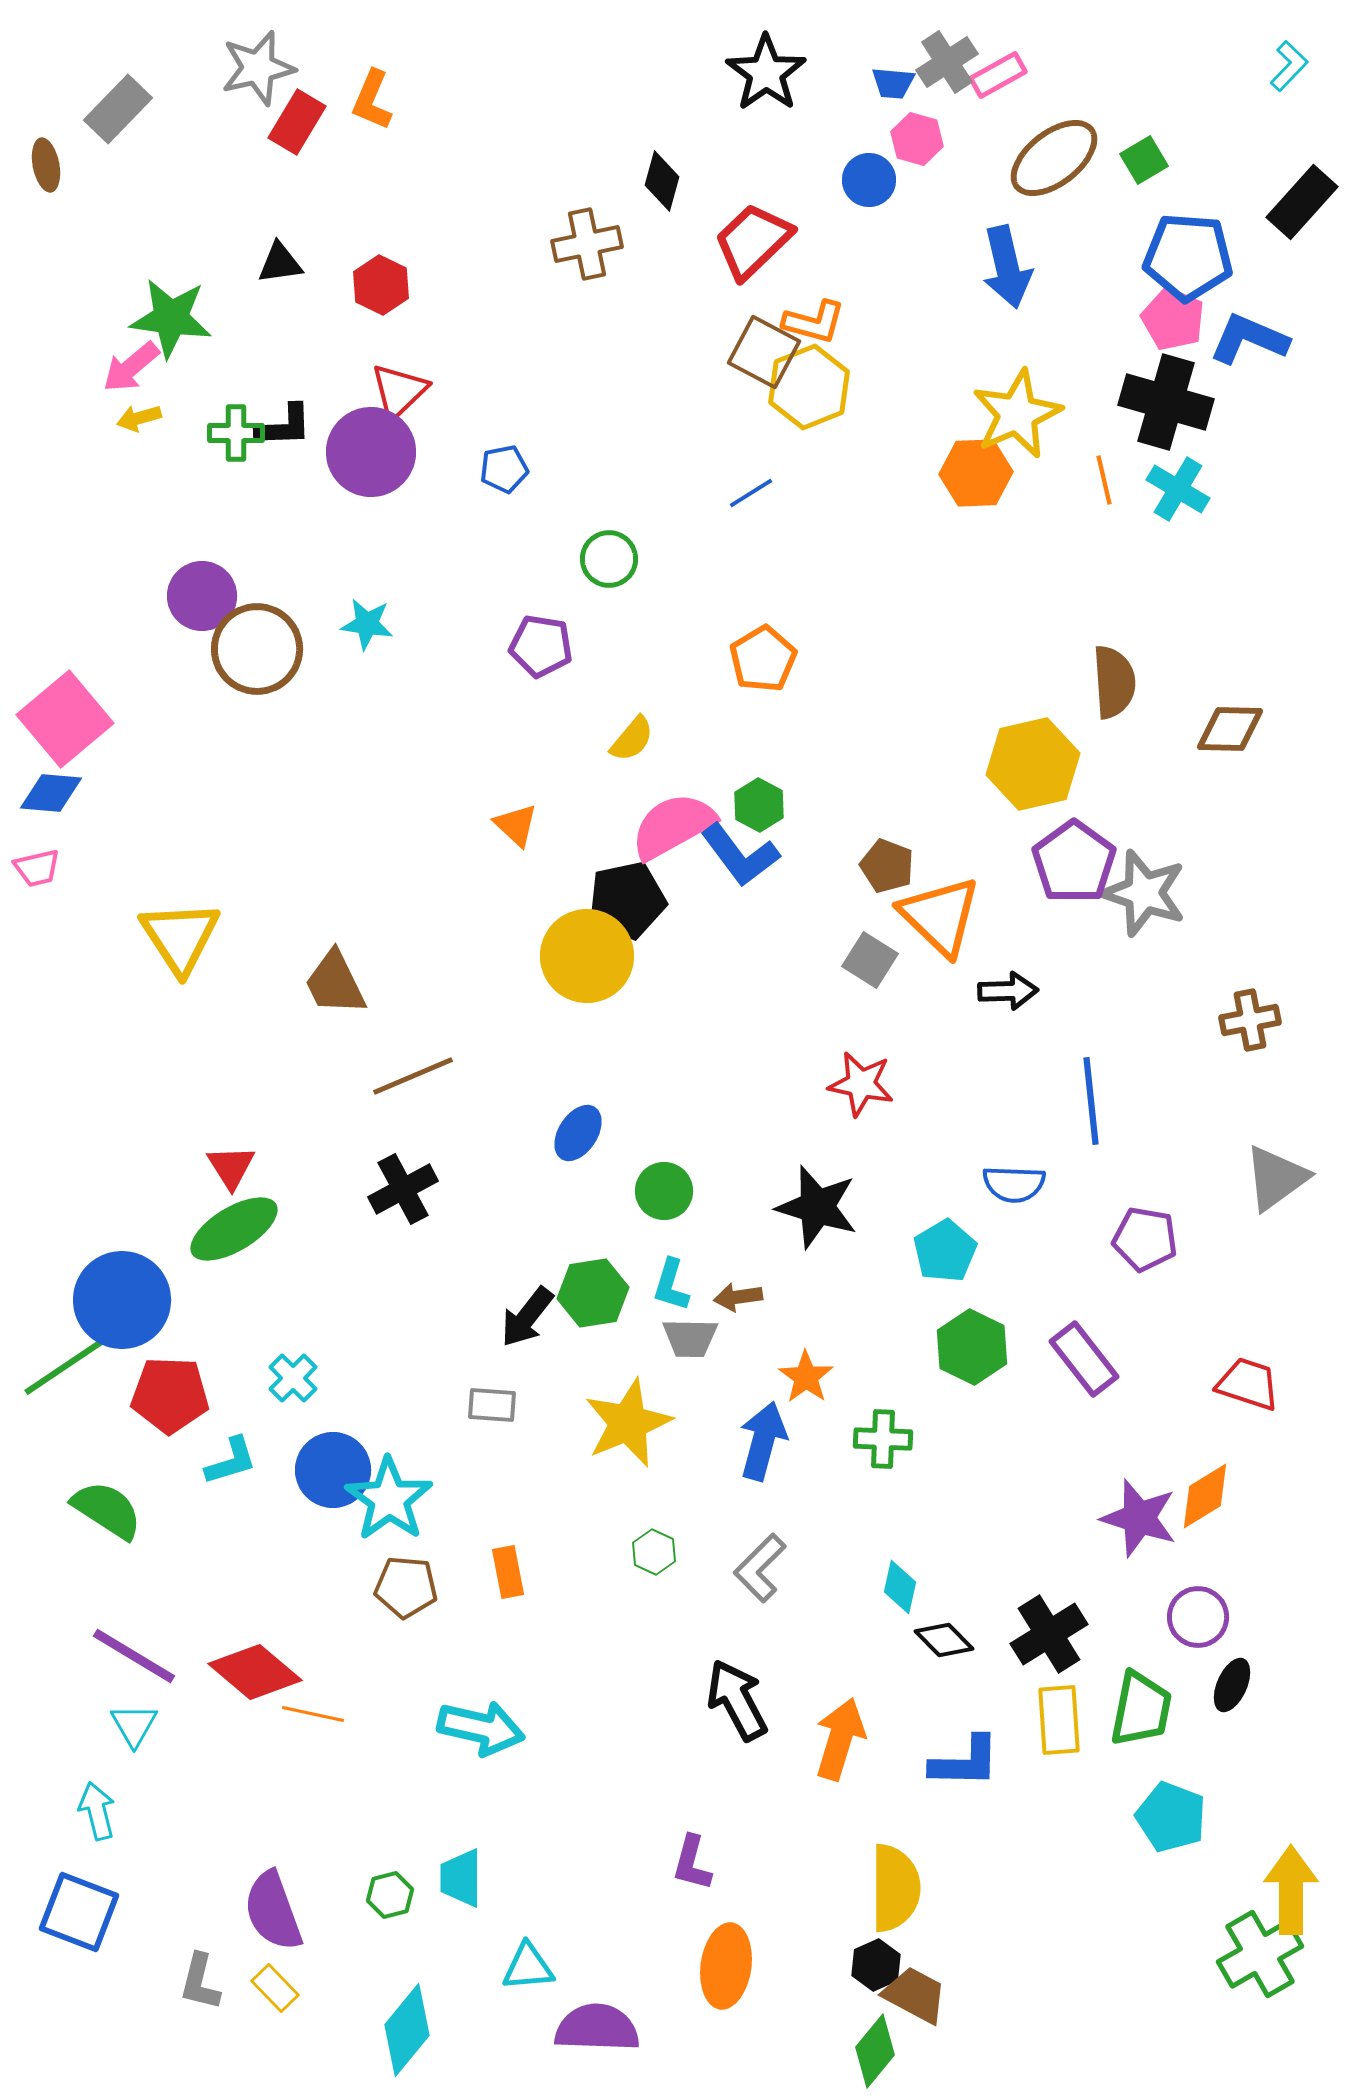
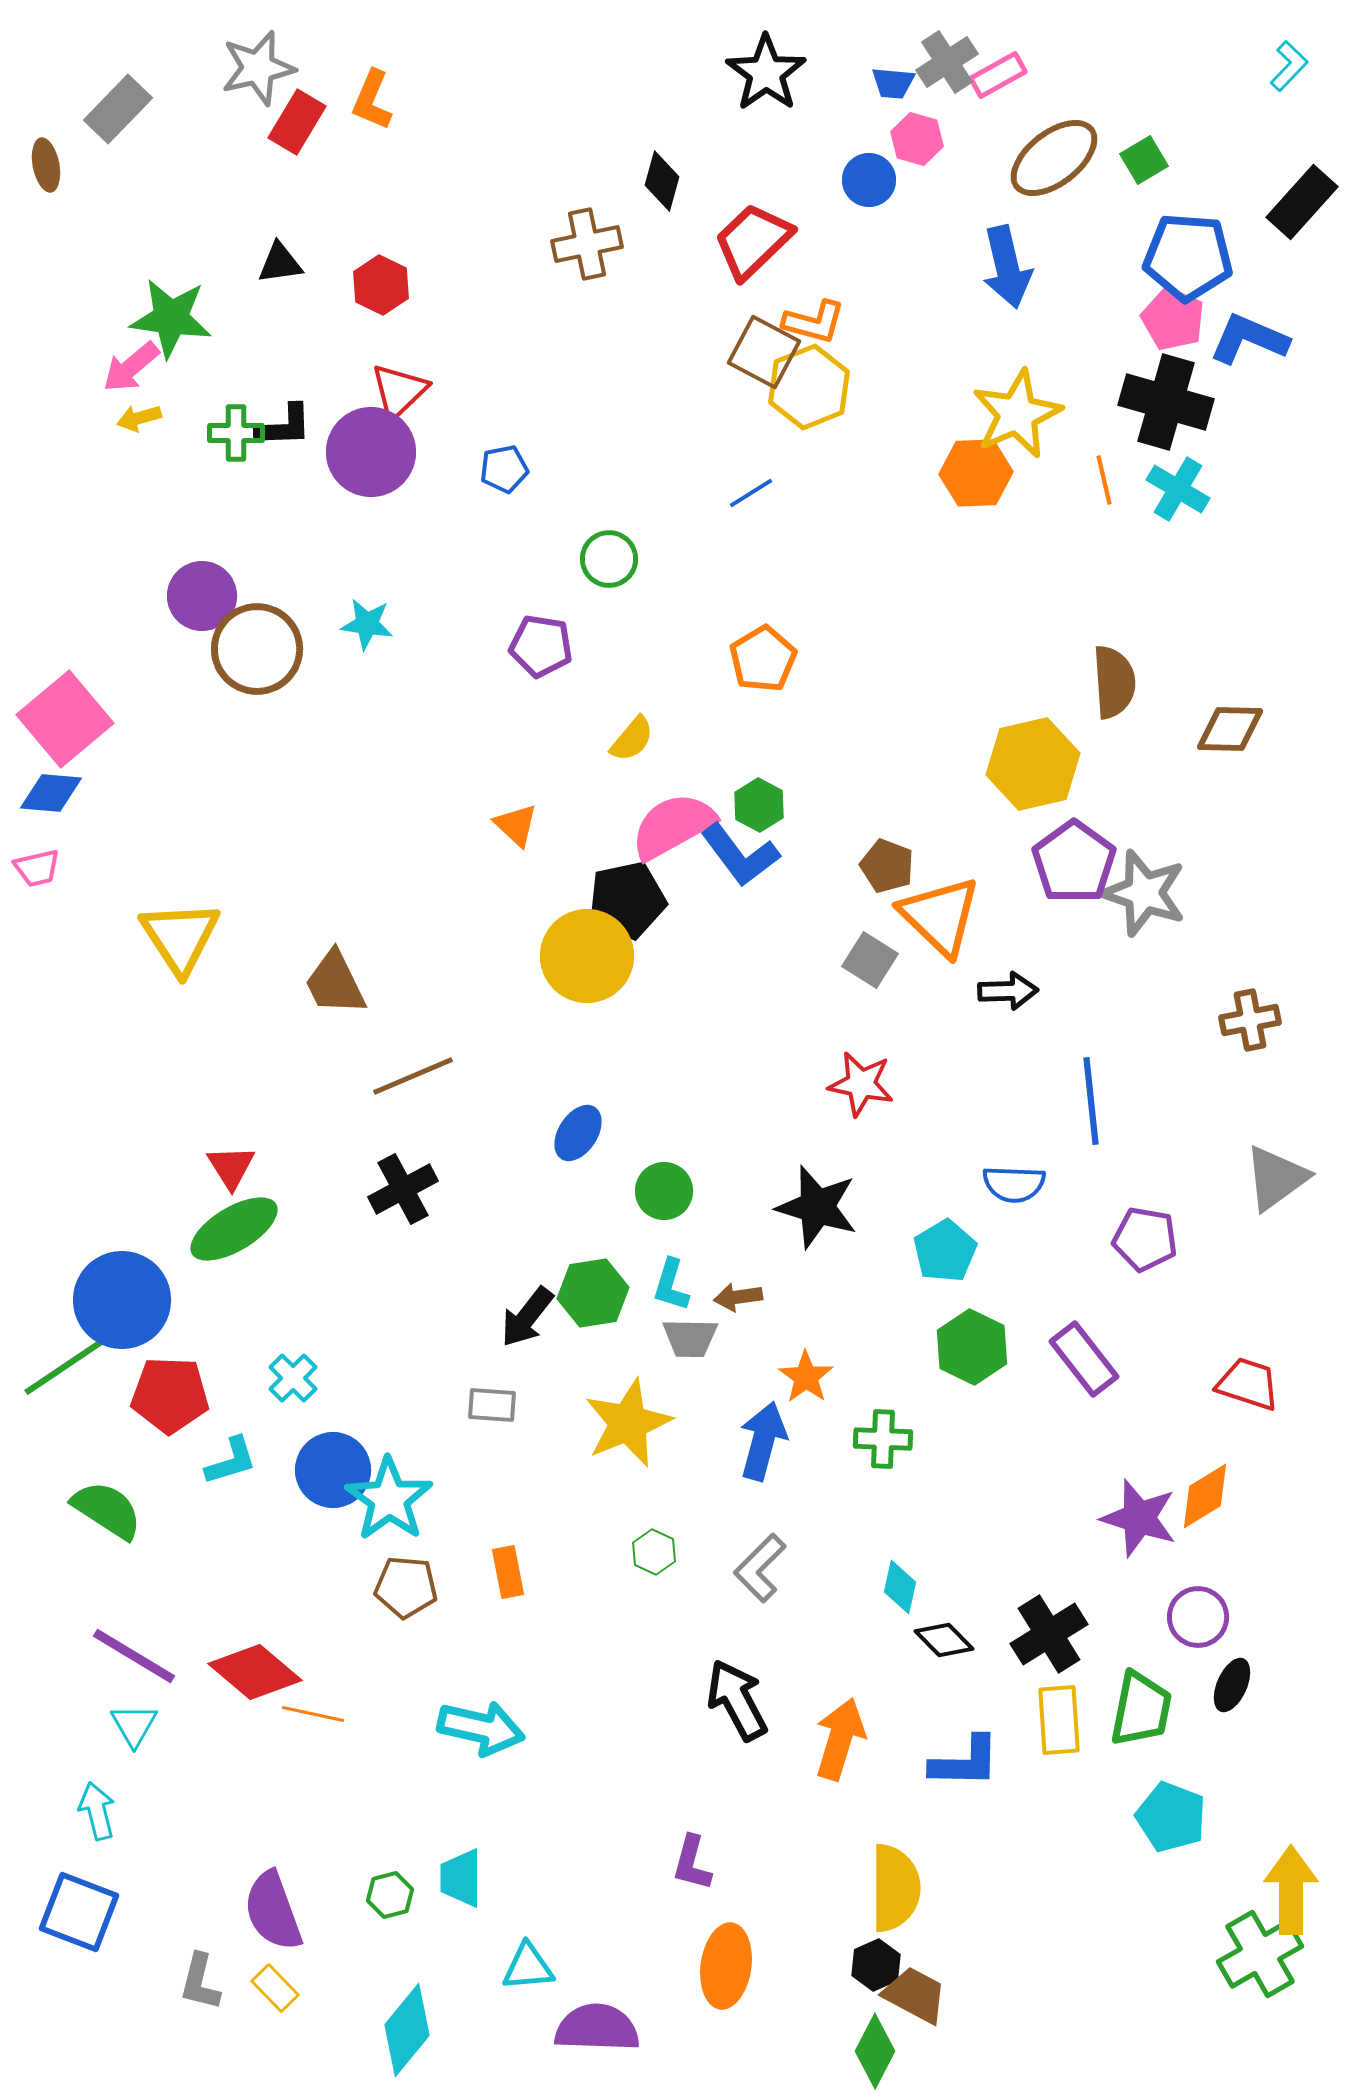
green diamond at (875, 2051): rotated 12 degrees counterclockwise
